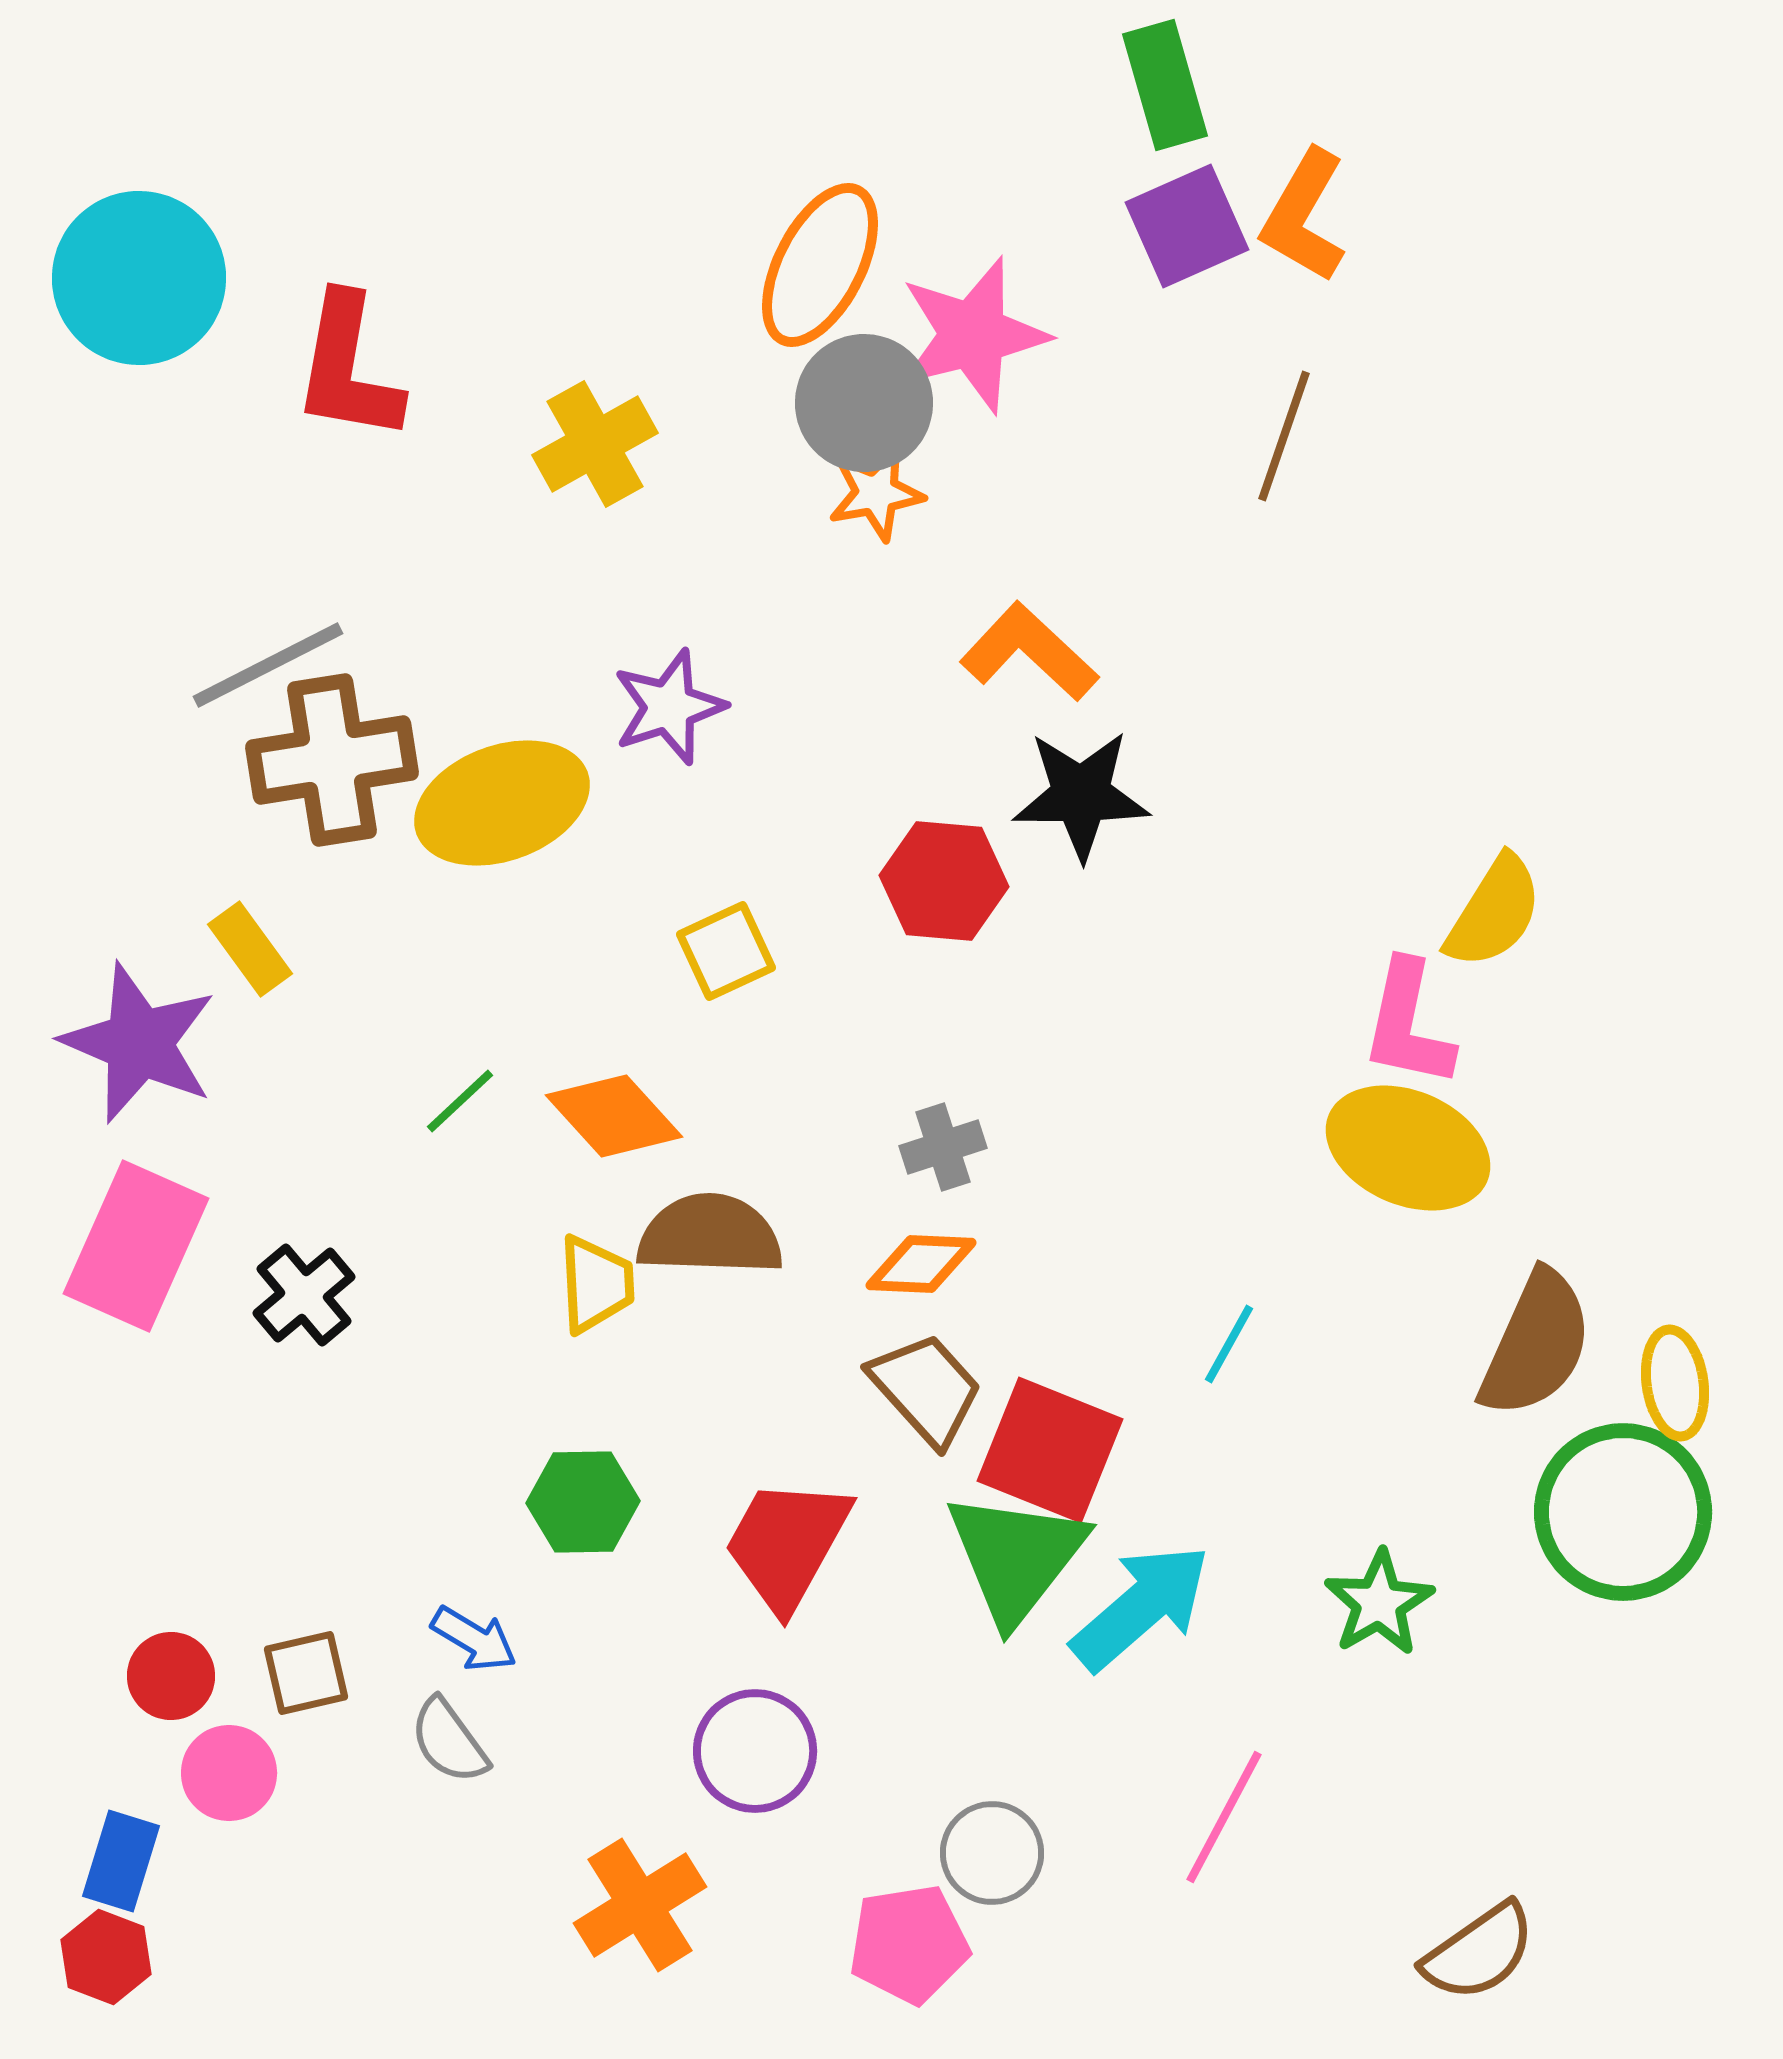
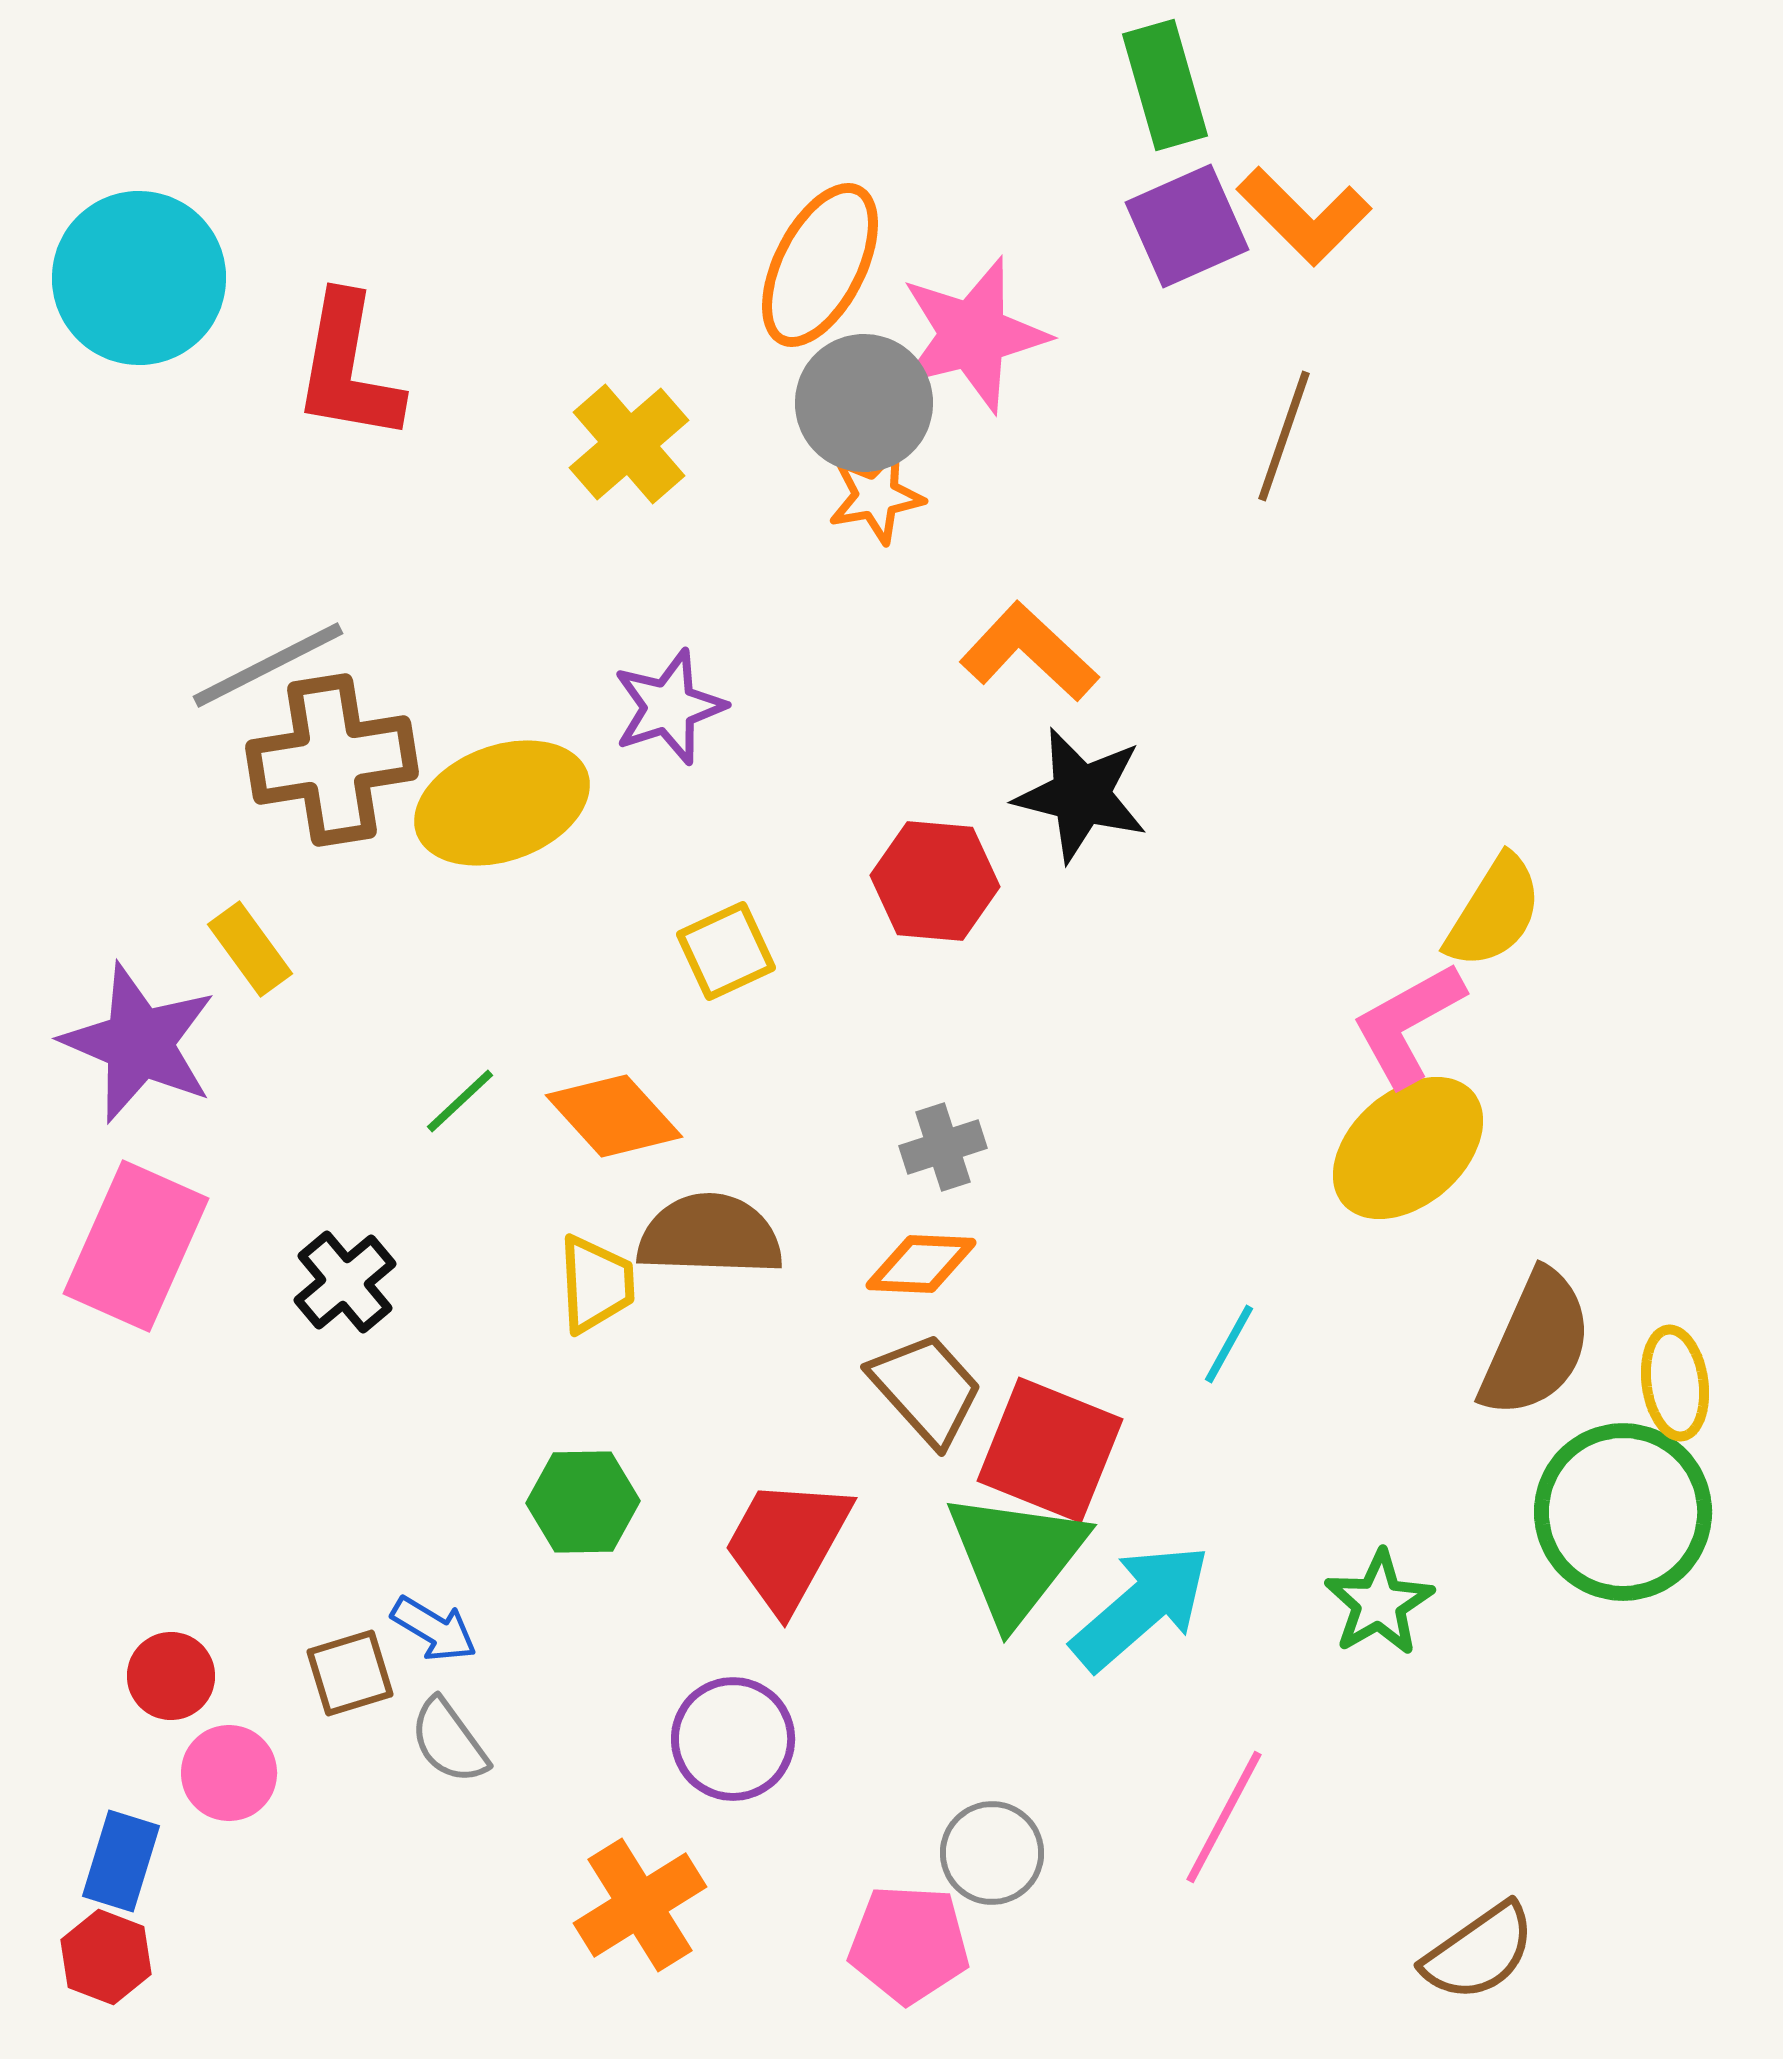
orange L-shape at (1304, 216): rotated 75 degrees counterclockwise
yellow cross at (595, 444): moved 34 px right; rotated 12 degrees counterclockwise
orange star at (876, 493): moved 3 px down
black star at (1081, 795): rotated 14 degrees clockwise
red hexagon at (944, 881): moved 9 px left
pink L-shape at (1408, 1024): rotated 49 degrees clockwise
yellow ellipse at (1408, 1148): rotated 64 degrees counterclockwise
black cross at (304, 1295): moved 41 px right, 13 px up
blue arrow at (474, 1639): moved 40 px left, 10 px up
brown square at (306, 1673): moved 44 px right; rotated 4 degrees counterclockwise
purple circle at (755, 1751): moved 22 px left, 12 px up
pink pentagon at (909, 1944): rotated 12 degrees clockwise
